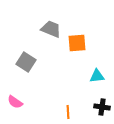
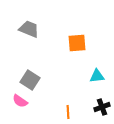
gray trapezoid: moved 22 px left
gray square: moved 4 px right, 18 px down
pink semicircle: moved 5 px right, 1 px up
black cross: rotated 28 degrees counterclockwise
